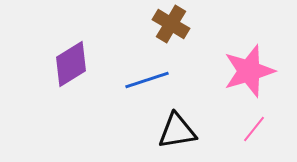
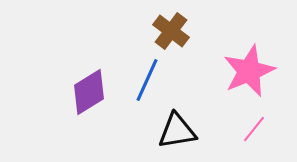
brown cross: moved 7 px down; rotated 6 degrees clockwise
purple diamond: moved 18 px right, 28 px down
pink star: rotated 6 degrees counterclockwise
blue line: rotated 48 degrees counterclockwise
